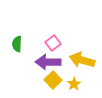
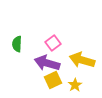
purple arrow: moved 1 px left, 1 px down; rotated 15 degrees clockwise
yellow square: rotated 18 degrees clockwise
yellow star: moved 1 px right, 1 px down
